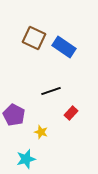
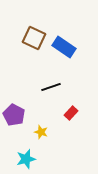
black line: moved 4 px up
